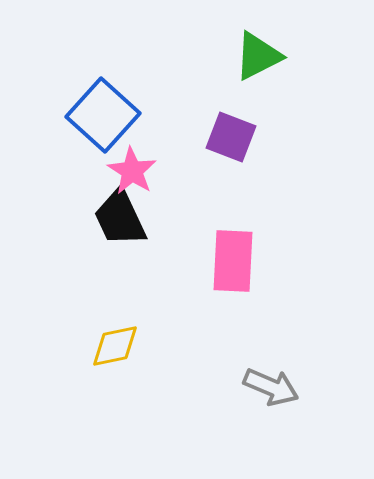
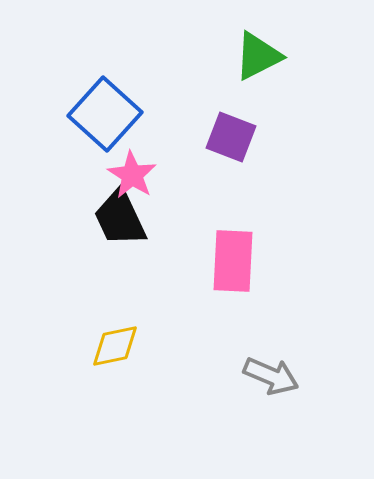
blue square: moved 2 px right, 1 px up
pink star: moved 4 px down
gray arrow: moved 11 px up
